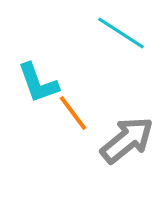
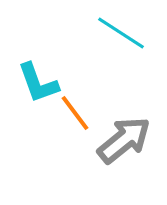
orange line: moved 2 px right
gray arrow: moved 3 px left
